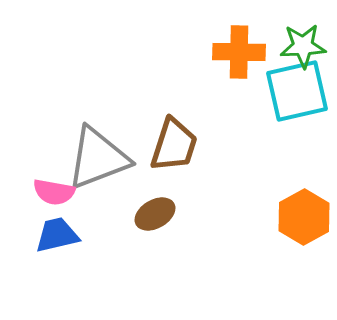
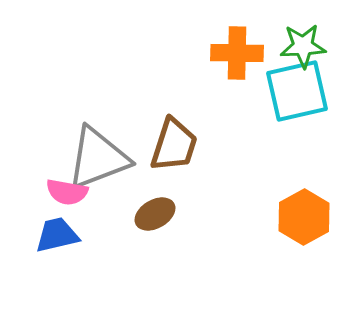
orange cross: moved 2 px left, 1 px down
pink semicircle: moved 13 px right
